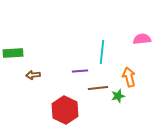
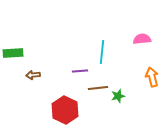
orange arrow: moved 23 px right
